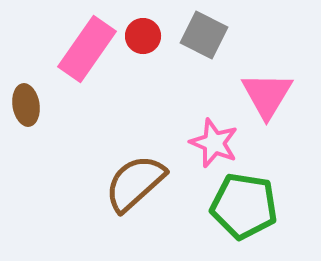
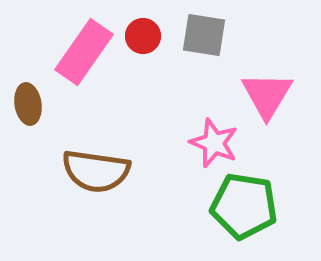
gray square: rotated 18 degrees counterclockwise
pink rectangle: moved 3 px left, 3 px down
brown ellipse: moved 2 px right, 1 px up
brown semicircle: moved 39 px left, 12 px up; rotated 130 degrees counterclockwise
